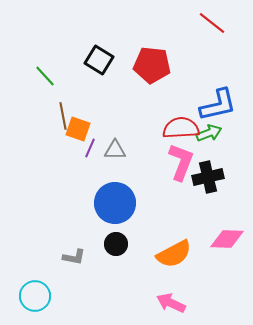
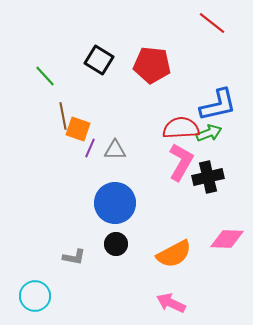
pink L-shape: rotated 9 degrees clockwise
